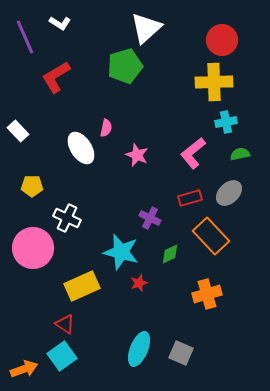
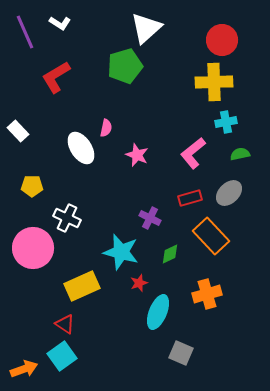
purple line: moved 5 px up
cyan ellipse: moved 19 px right, 37 px up
